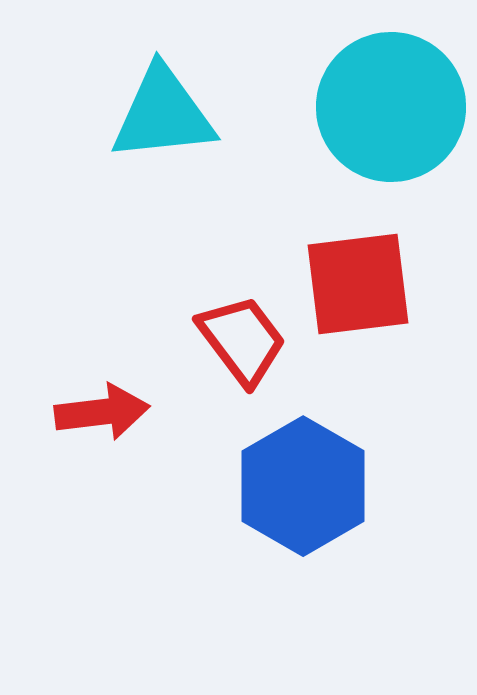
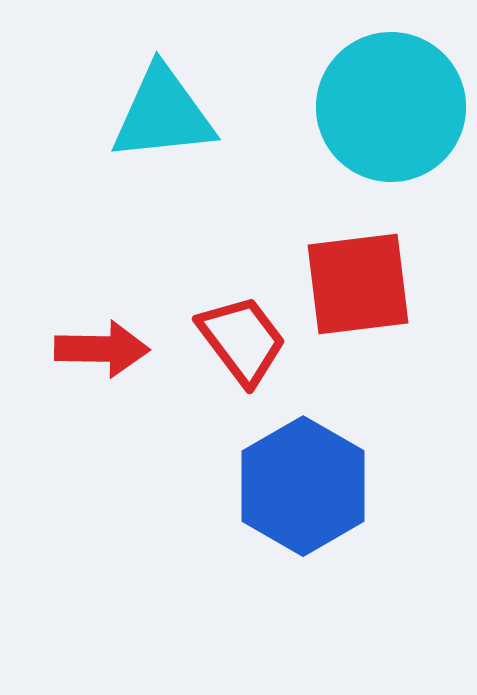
red arrow: moved 63 px up; rotated 8 degrees clockwise
